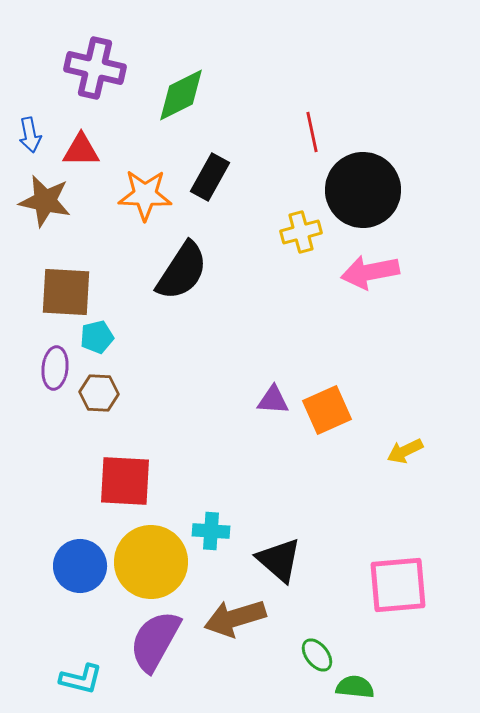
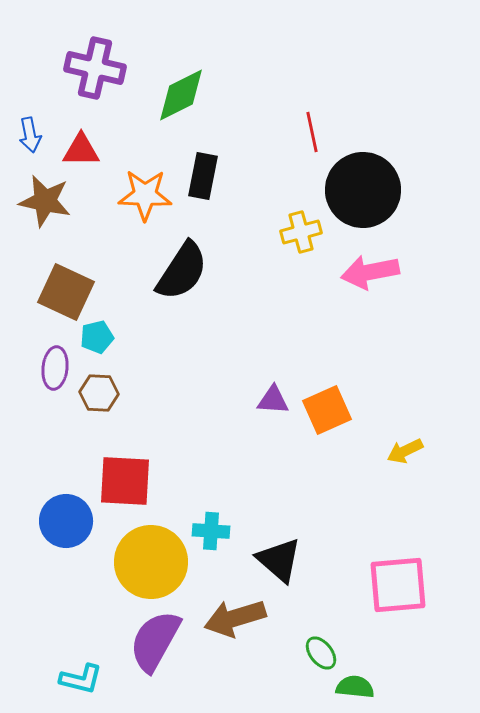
black rectangle: moved 7 px left, 1 px up; rotated 18 degrees counterclockwise
brown square: rotated 22 degrees clockwise
blue circle: moved 14 px left, 45 px up
green ellipse: moved 4 px right, 2 px up
